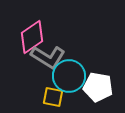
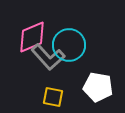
pink diamond: rotated 12 degrees clockwise
gray L-shape: rotated 16 degrees clockwise
cyan circle: moved 31 px up
